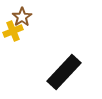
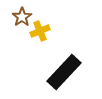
yellow cross: moved 27 px right
